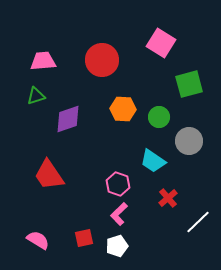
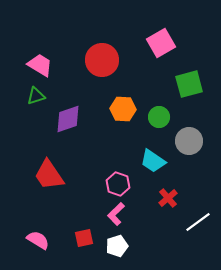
pink square: rotated 28 degrees clockwise
pink trapezoid: moved 3 px left, 4 px down; rotated 36 degrees clockwise
pink L-shape: moved 3 px left
white line: rotated 8 degrees clockwise
